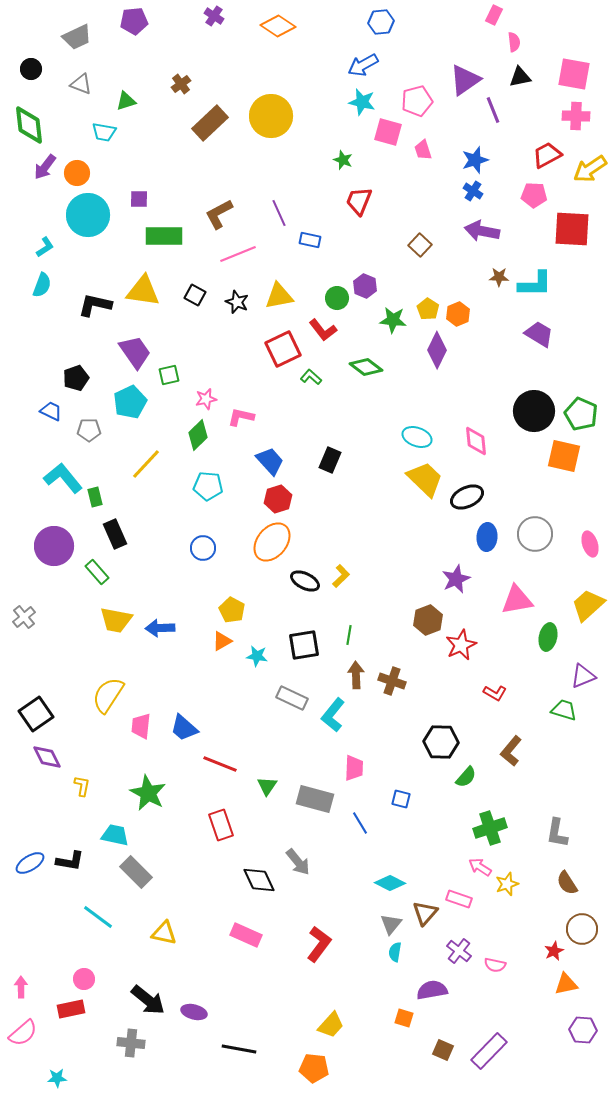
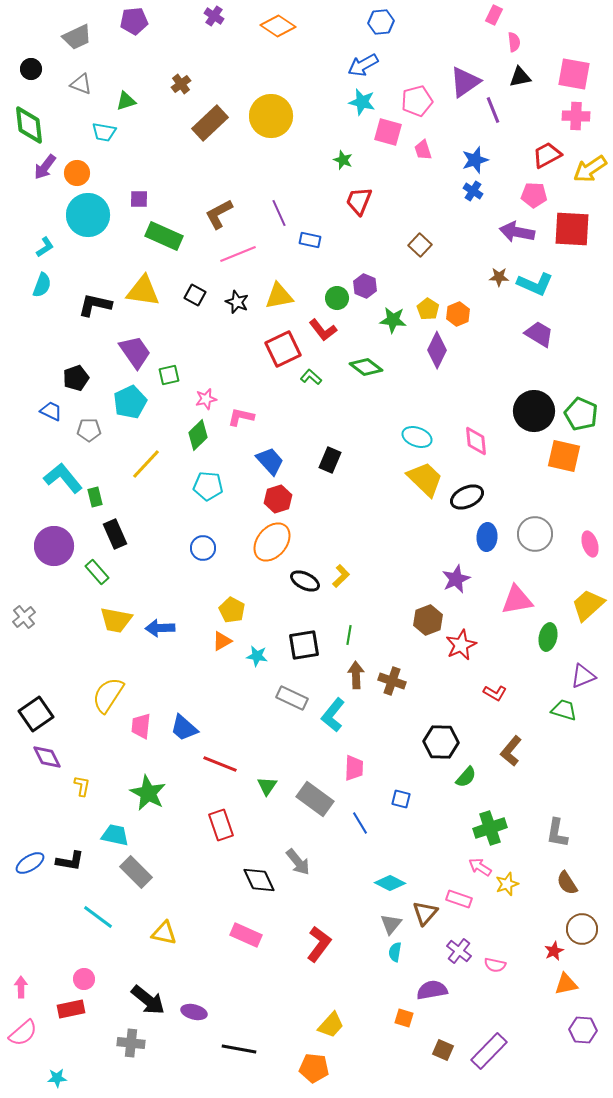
purple triangle at (465, 80): moved 2 px down
purple arrow at (482, 231): moved 35 px right, 1 px down
green rectangle at (164, 236): rotated 24 degrees clockwise
cyan L-shape at (535, 284): rotated 24 degrees clockwise
gray rectangle at (315, 799): rotated 21 degrees clockwise
